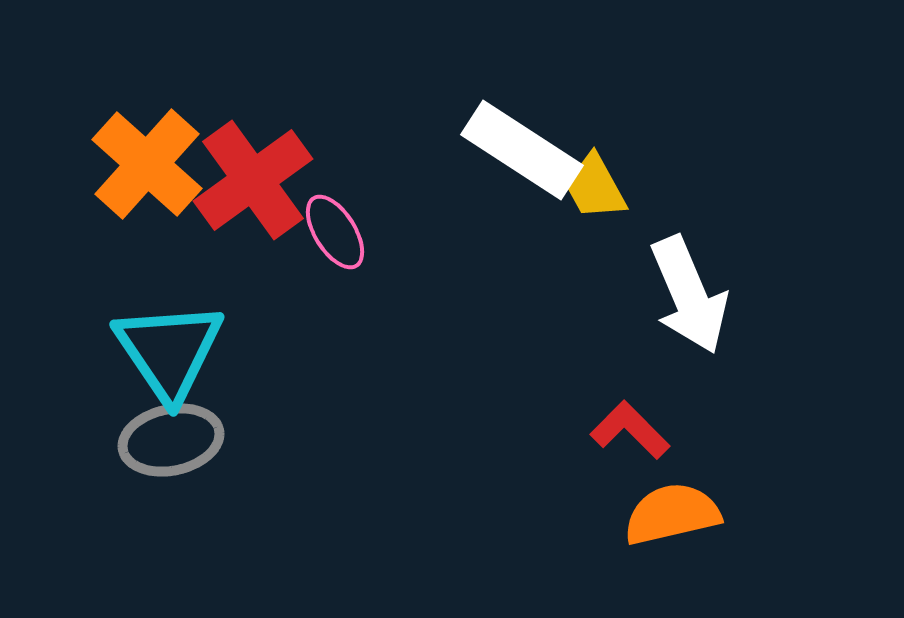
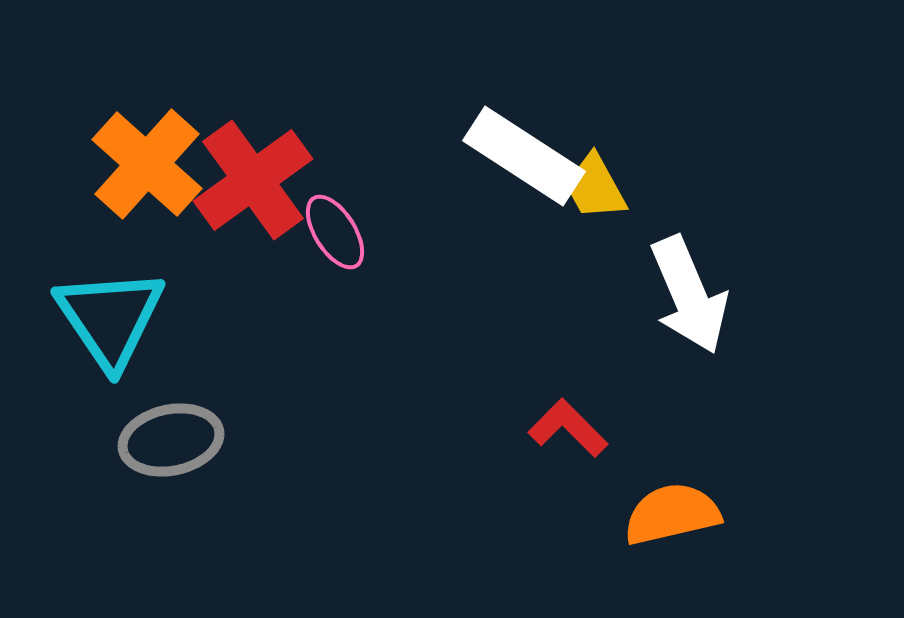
white rectangle: moved 2 px right, 6 px down
cyan triangle: moved 59 px left, 33 px up
red L-shape: moved 62 px left, 2 px up
